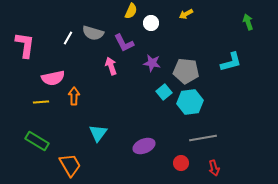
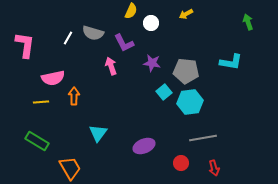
cyan L-shape: rotated 25 degrees clockwise
orange trapezoid: moved 3 px down
